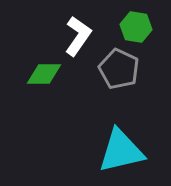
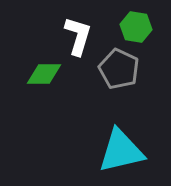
white L-shape: rotated 18 degrees counterclockwise
